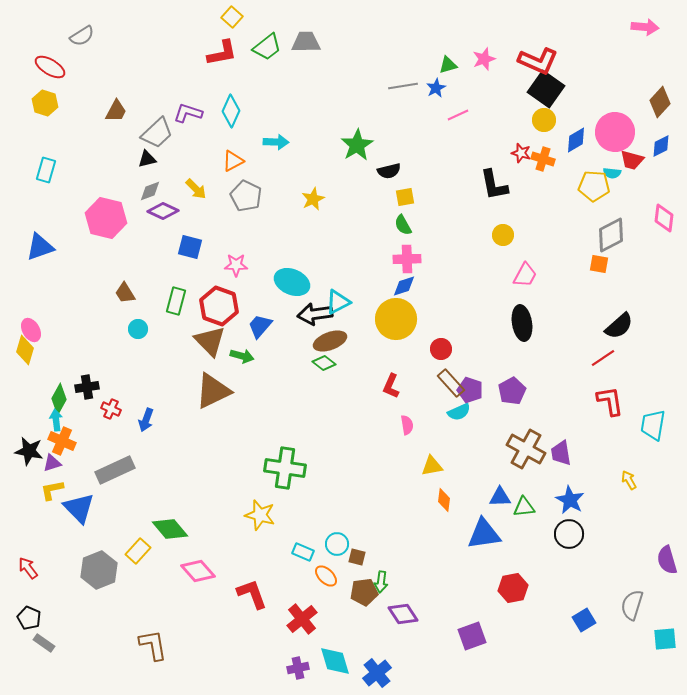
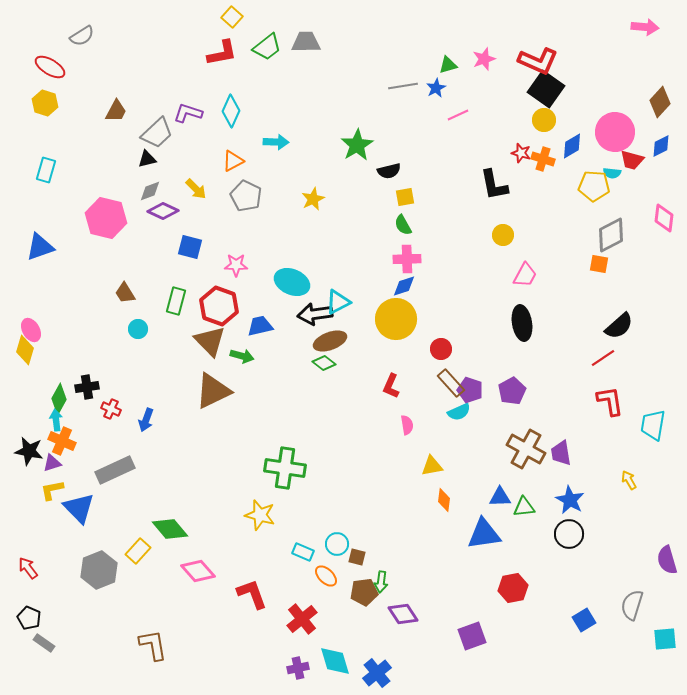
blue diamond at (576, 140): moved 4 px left, 6 px down
blue trapezoid at (260, 326): rotated 36 degrees clockwise
